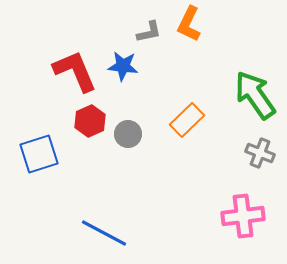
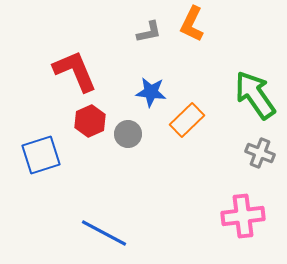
orange L-shape: moved 3 px right
blue star: moved 28 px right, 26 px down
blue square: moved 2 px right, 1 px down
